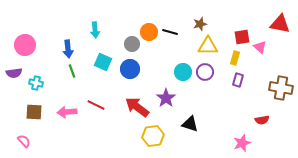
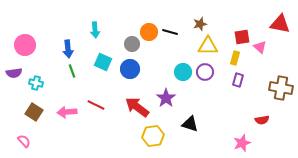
brown square: rotated 30 degrees clockwise
